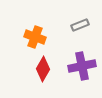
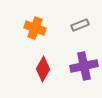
orange cross: moved 9 px up
purple cross: moved 2 px right
